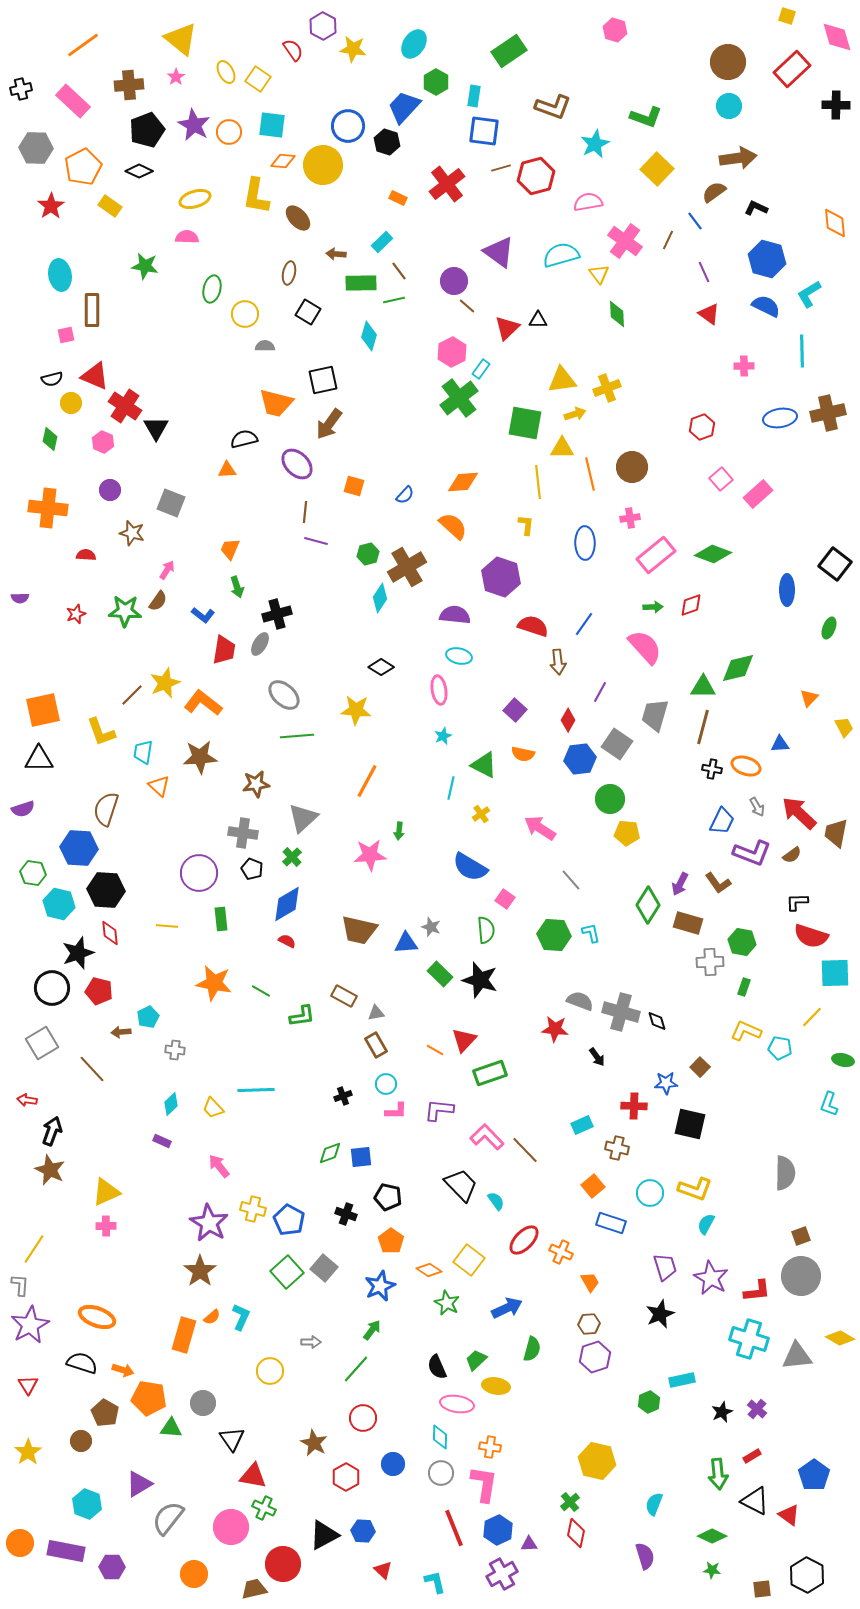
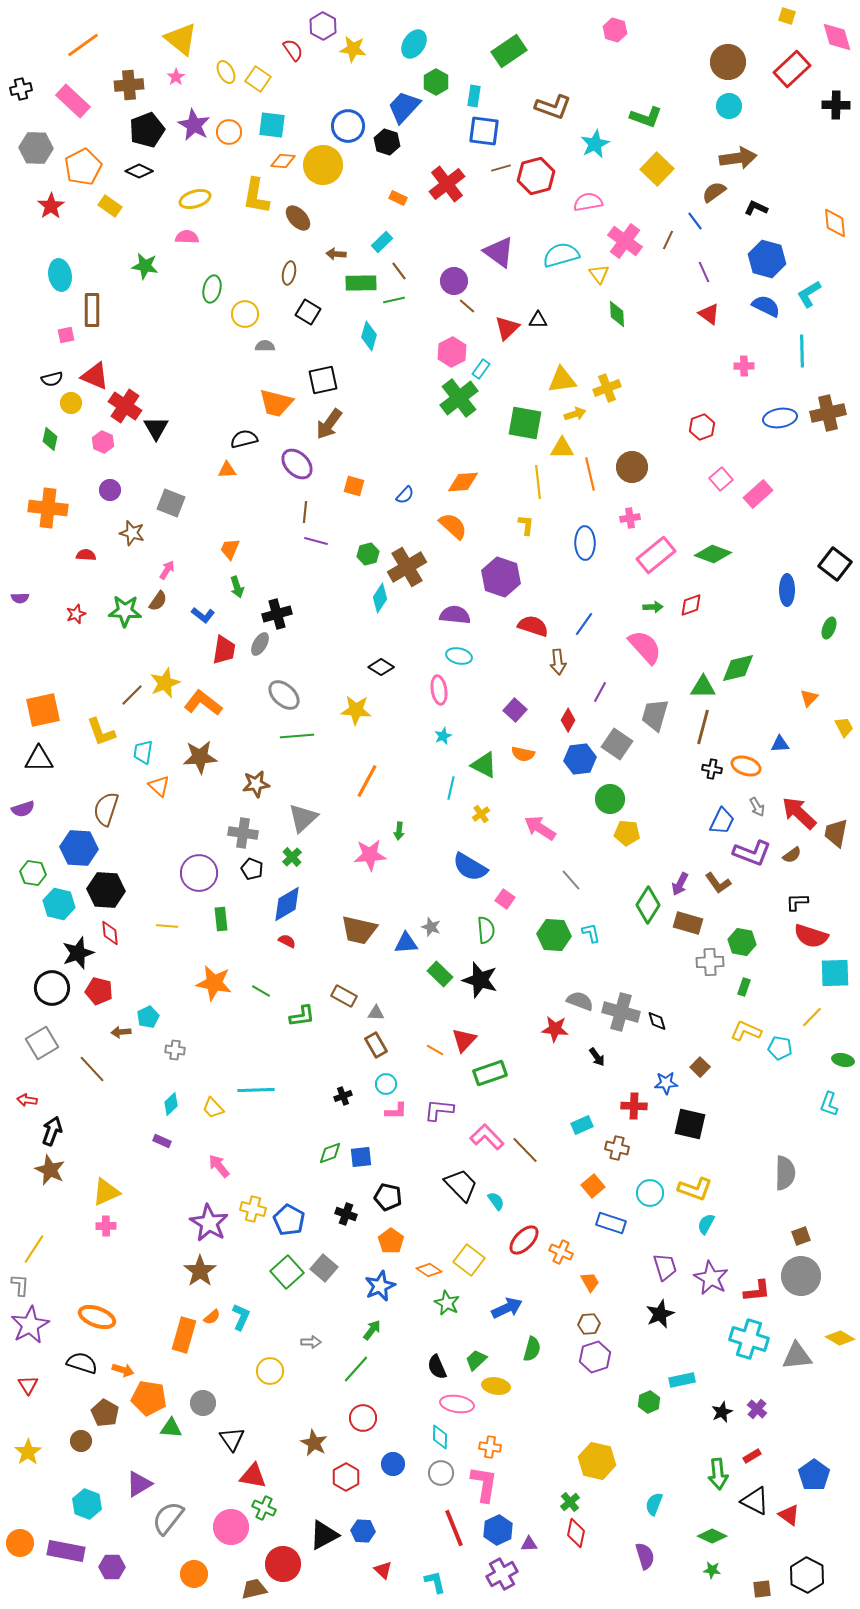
gray triangle at (376, 1013): rotated 12 degrees clockwise
